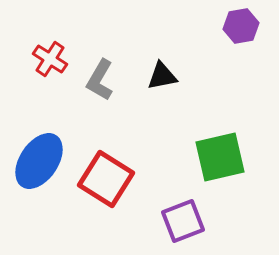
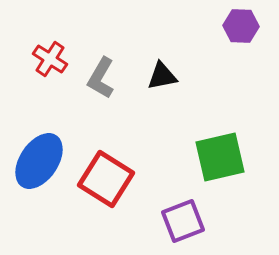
purple hexagon: rotated 12 degrees clockwise
gray L-shape: moved 1 px right, 2 px up
